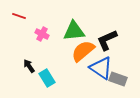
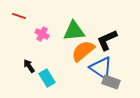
gray rectangle: moved 7 px left, 3 px down
